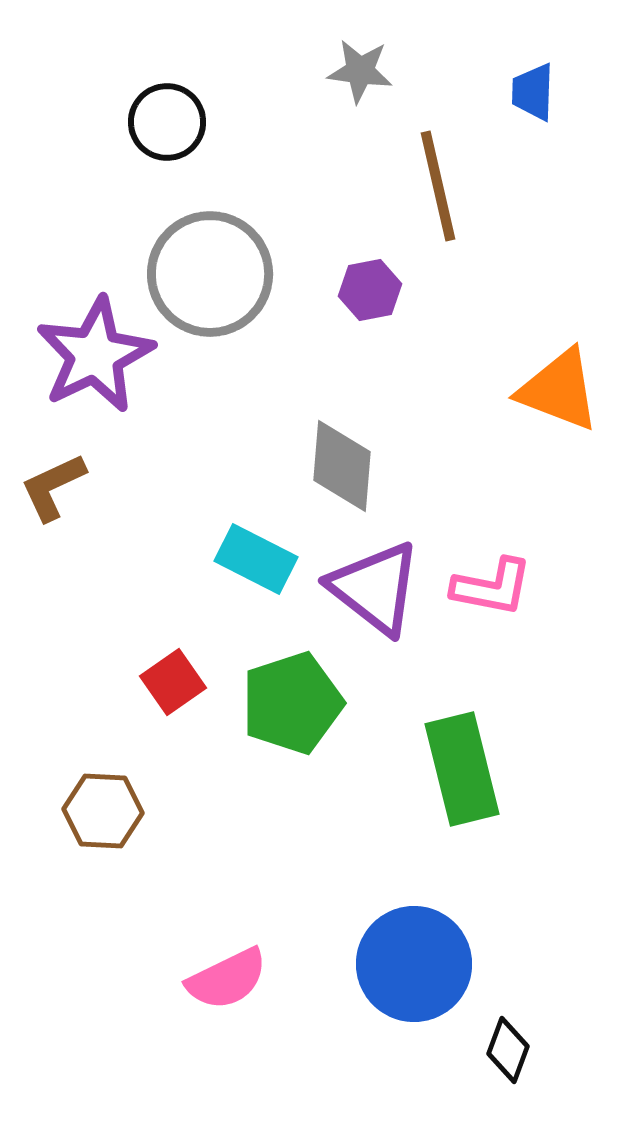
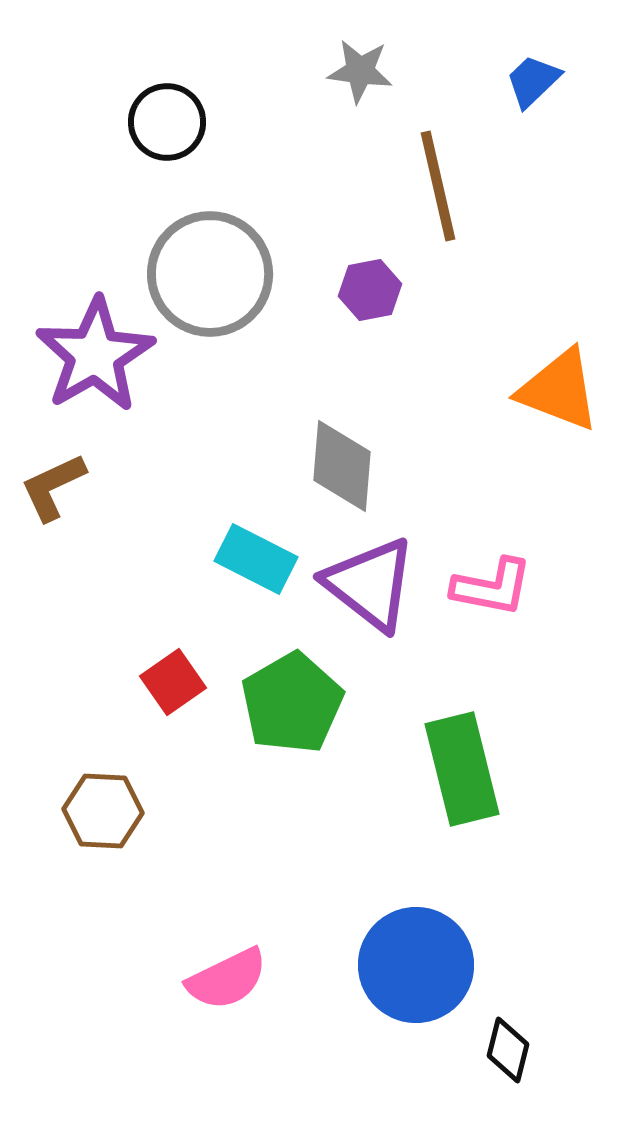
blue trapezoid: moved 11 px up; rotated 44 degrees clockwise
purple star: rotated 4 degrees counterclockwise
purple triangle: moved 5 px left, 4 px up
green pentagon: rotated 12 degrees counterclockwise
blue circle: moved 2 px right, 1 px down
black diamond: rotated 6 degrees counterclockwise
